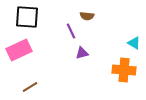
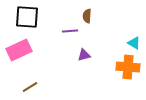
brown semicircle: rotated 88 degrees clockwise
purple line: moved 1 px left; rotated 70 degrees counterclockwise
purple triangle: moved 2 px right, 2 px down
orange cross: moved 4 px right, 3 px up
